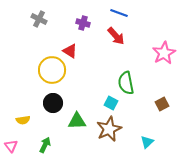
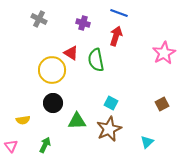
red arrow: rotated 120 degrees counterclockwise
red triangle: moved 1 px right, 2 px down
green semicircle: moved 30 px left, 23 px up
